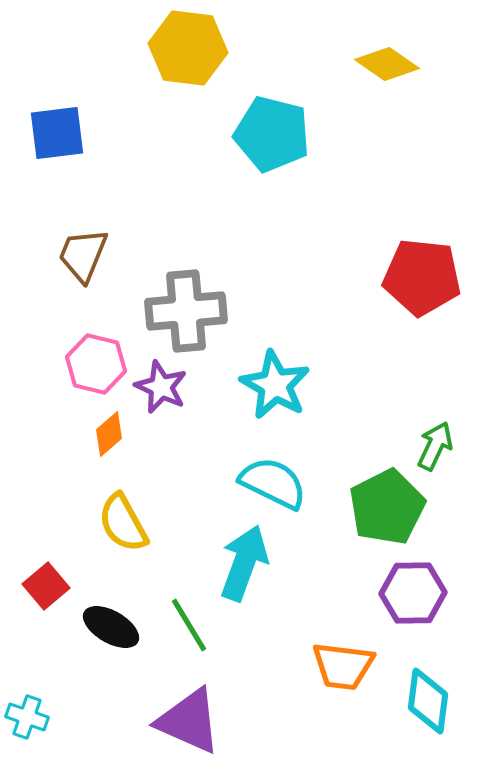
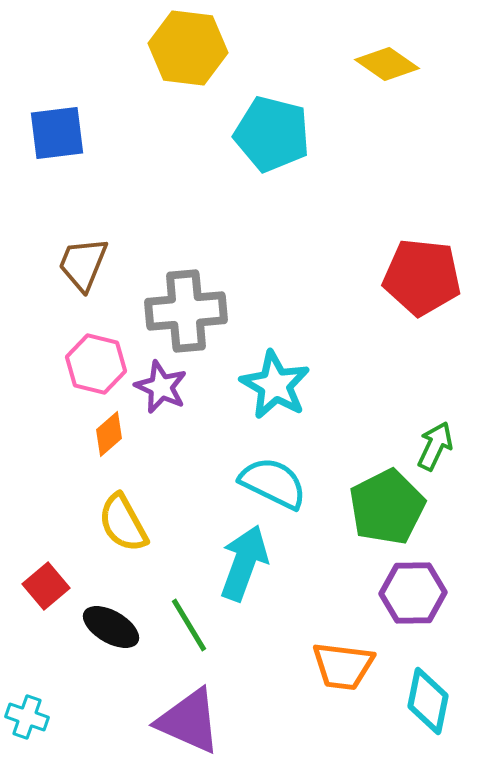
brown trapezoid: moved 9 px down
cyan diamond: rotated 4 degrees clockwise
